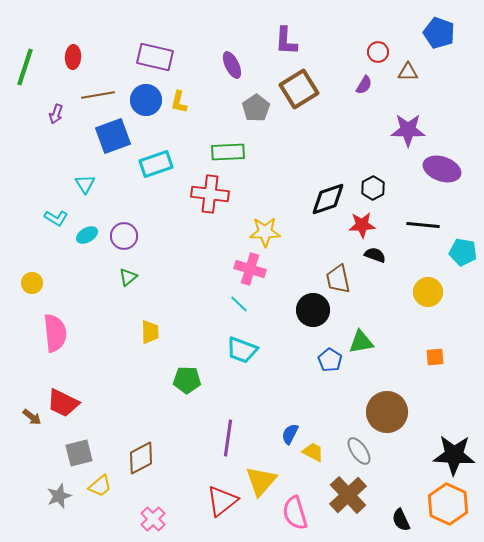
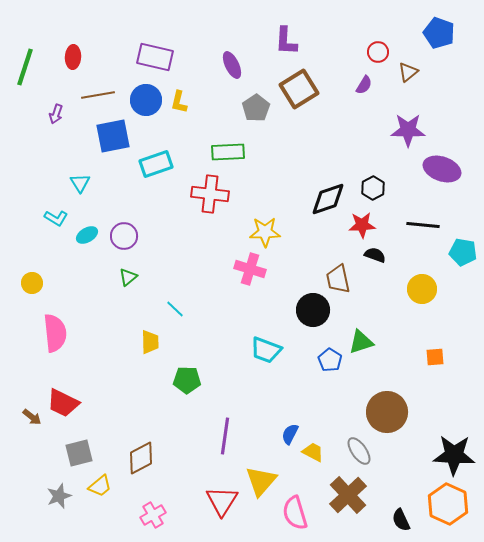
brown triangle at (408, 72): rotated 40 degrees counterclockwise
blue square at (113, 136): rotated 9 degrees clockwise
cyan triangle at (85, 184): moved 5 px left, 1 px up
yellow circle at (428, 292): moved 6 px left, 3 px up
cyan line at (239, 304): moved 64 px left, 5 px down
yellow trapezoid at (150, 332): moved 10 px down
green triangle at (361, 342): rotated 8 degrees counterclockwise
cyan trapezoid at (242, 350): moved 24 px right
purple line at (228, 438): moved 3 px left, 2 px up
red triangle at (222, 501): rotated 20 degrees counterclockwise
pink cross at (153, 519): moved 4 px up; rotated 15 degrees clockwise
